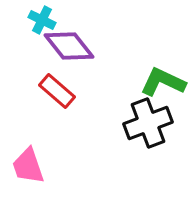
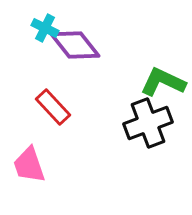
cyan cross: moved 3 px right, 8 px down
purple diamond: moved 6 px right, 1 px up
red rectangle: moved 4 px left, 16 px down; rotated 6 degrees clockwise
pink trapezoid: moved 1 px right, 1 px up
